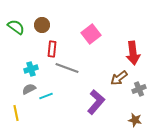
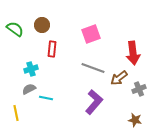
green semicircle: moved 1 px left, 2 px down
pink square: rotated 18 degrees clockwise
gray line: moved 26 px right
cyan line: moved 2 px down; rotated 32 degrees clockwise
purple L-shape: moved 2 px left
